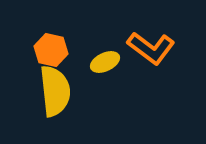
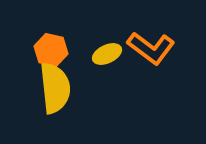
yellow ellipse: moved 2 px right, 8 px up
yellow semicircle: moved 3 px up
